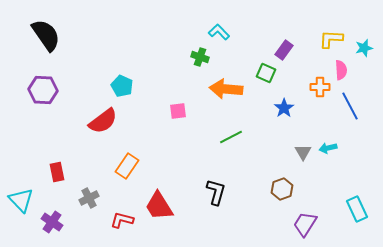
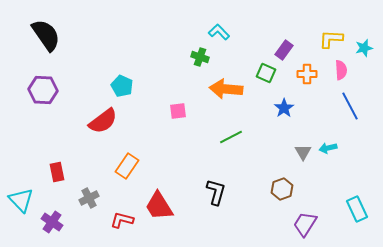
orange cross: moved 13 px left, 13 px up
